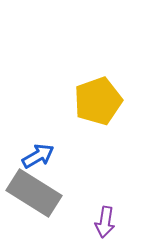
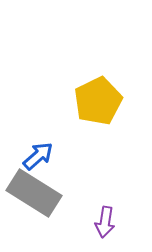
yellow pentagon: rotated 6 degrees counterclockwise
blue arrow: rotated 12 degrees counterclockwise
